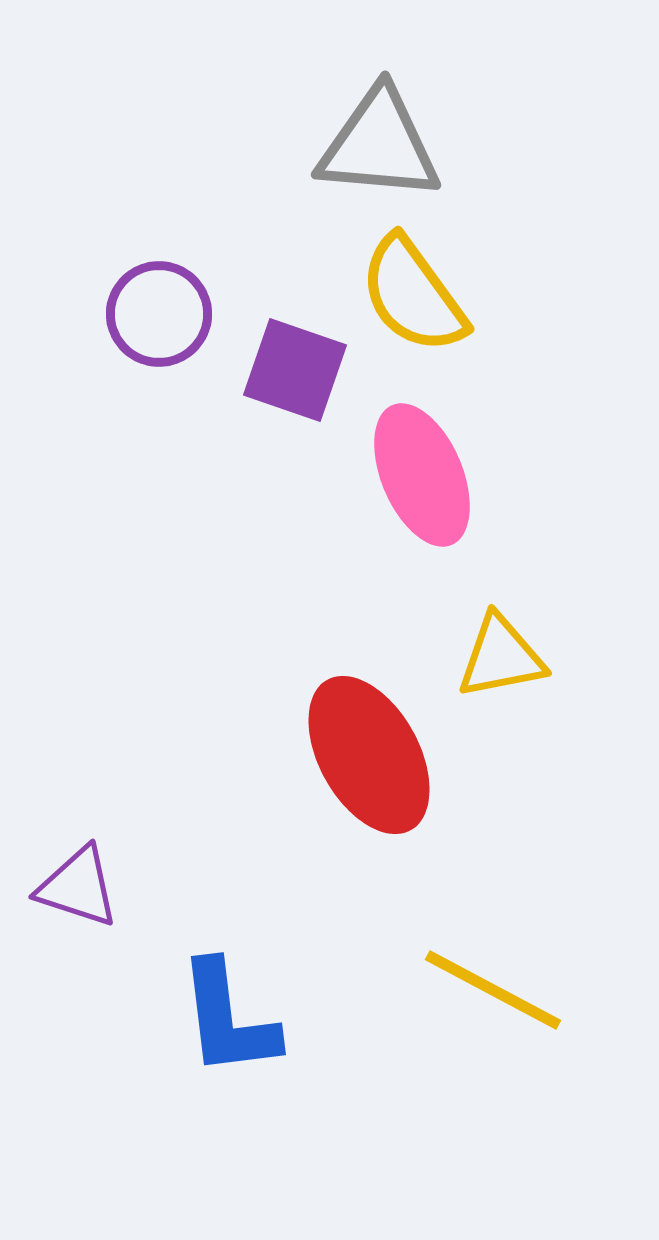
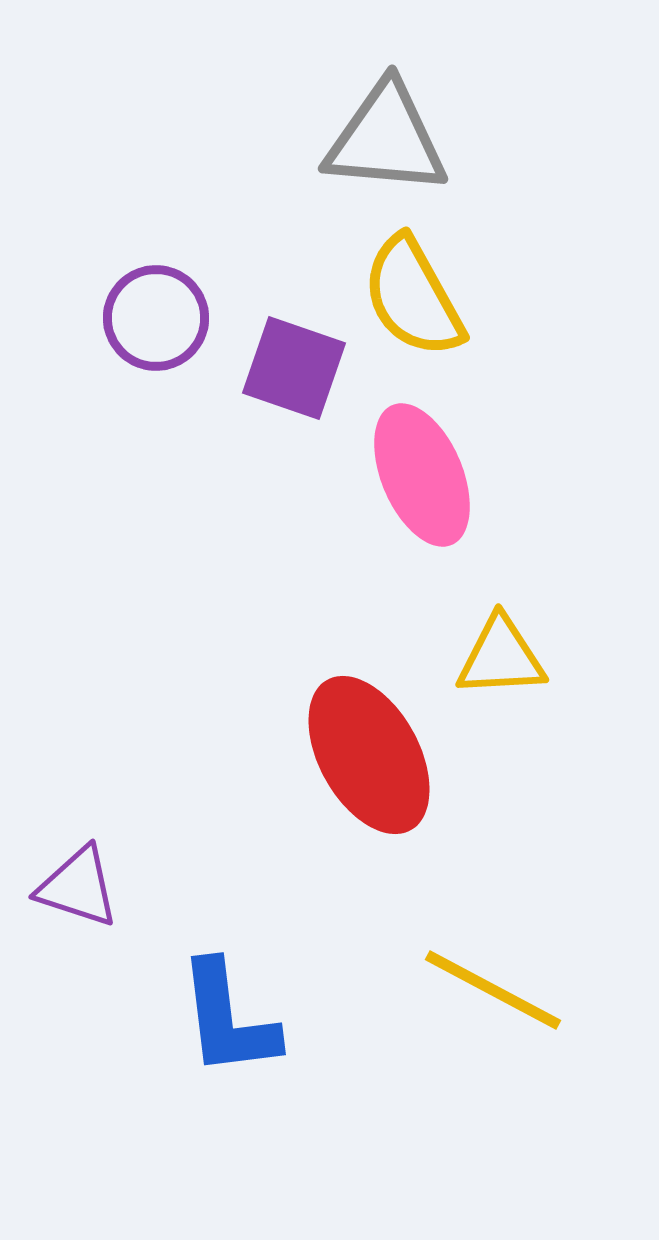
gray triangle: moved 7 px right, 6 px up
yellow semicircle: moved 2 px down; rotated 7 degrees clockwise
purple circle: moved 3 px left, 4 px down
purple square: moved 1 px left, 2 px up
yellow triangle: rotated 8 degrees clockwise
